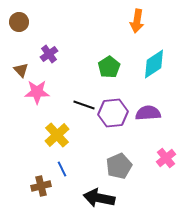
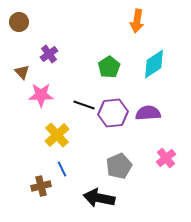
brown triangle: moved 1 px right, 2 px down
pink star: moved 4 px right, 3 px down
